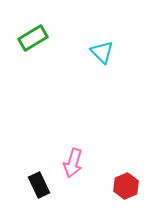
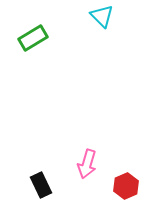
cyan triangle: moved 36 px up
pink arrow: moved 14 px right, 1 px down
black rectangle: moved 2 px right
